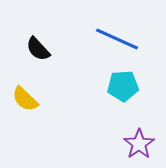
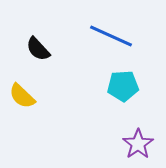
blue line: moved 6 px left, 3 px up
yellow semicircle: moved 3 px left, 3 px up
purple star: moved 1 px left
